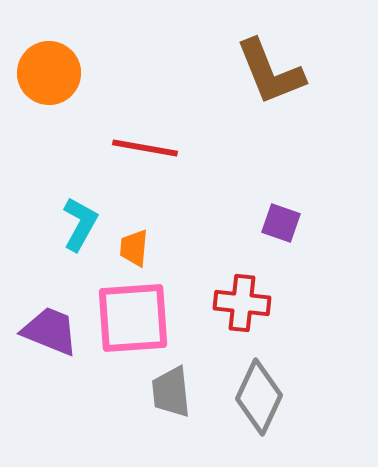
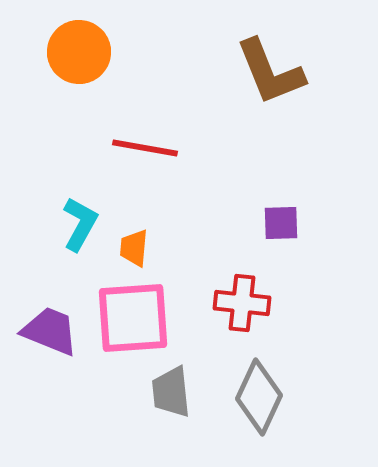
orange circle: moved 30 px right, 21 px up
purple square: rotated 21 degrees counterclockwise
